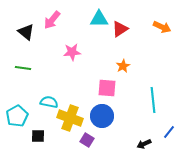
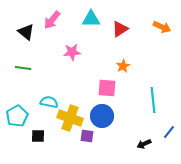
cyan triangle: moved 8 px left
purple square: moved 4 px up; rotated 24 degrees counterclockwise
